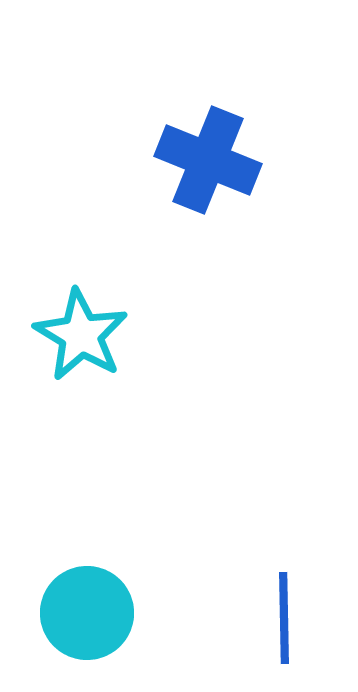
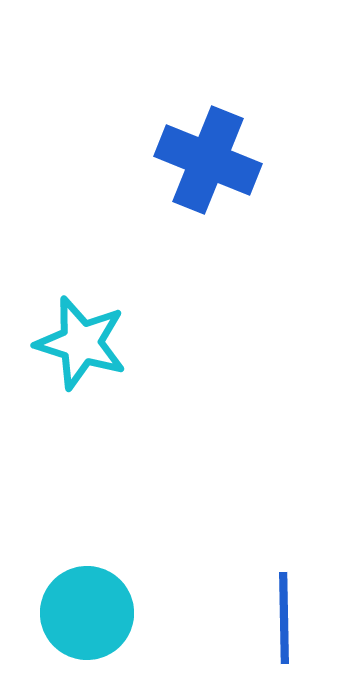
cyan star: moved 8 px down; rotated 14 degrees counterclockwise
